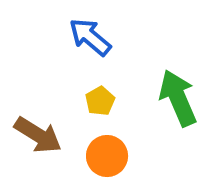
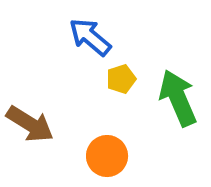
yellow pentagon: moved 21 px right, 22 px up; rotated 12 degrees clockwise
brown arrow: moved 8 px left, 11 px up
